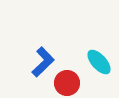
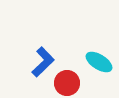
cyan ellipse: rotated 16 degrees counterclockwise
